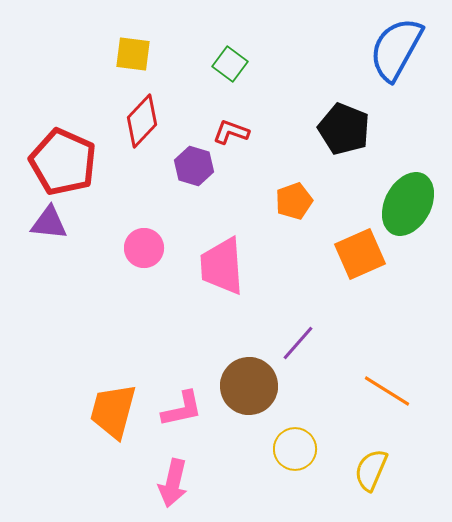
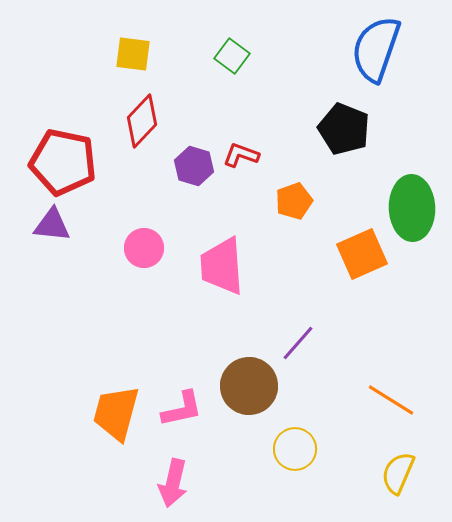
blue semicircle: moved 20 px left; rotated 10 degrees counterclockwise
green square: moved 2 px right, 8 px up
red L-shape: moved 10 px right, 23 px down
red pentagon: rotated 12 degrees counterclockwise
green ellipse: moved 4 px right, 4 px down; rotated 30 degrees counterclockwise
purple triangle: moved 3 px right, 2 px down
orange square: moved 2 px right
orange line: moved 4 px right, 9 px down
orange trapezoid: moved 3 px right, 2 px down
yellow semicircle: moved 27 px right, 3 px down
